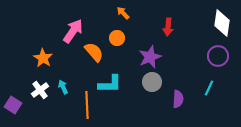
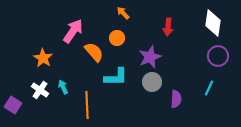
white diamond: moved 9 px left
cyan L-shape: moved 6 px right, 7 px up
white cross: rotated 18 degrees counterclockwise
purple semicircle: moved 2 px left
